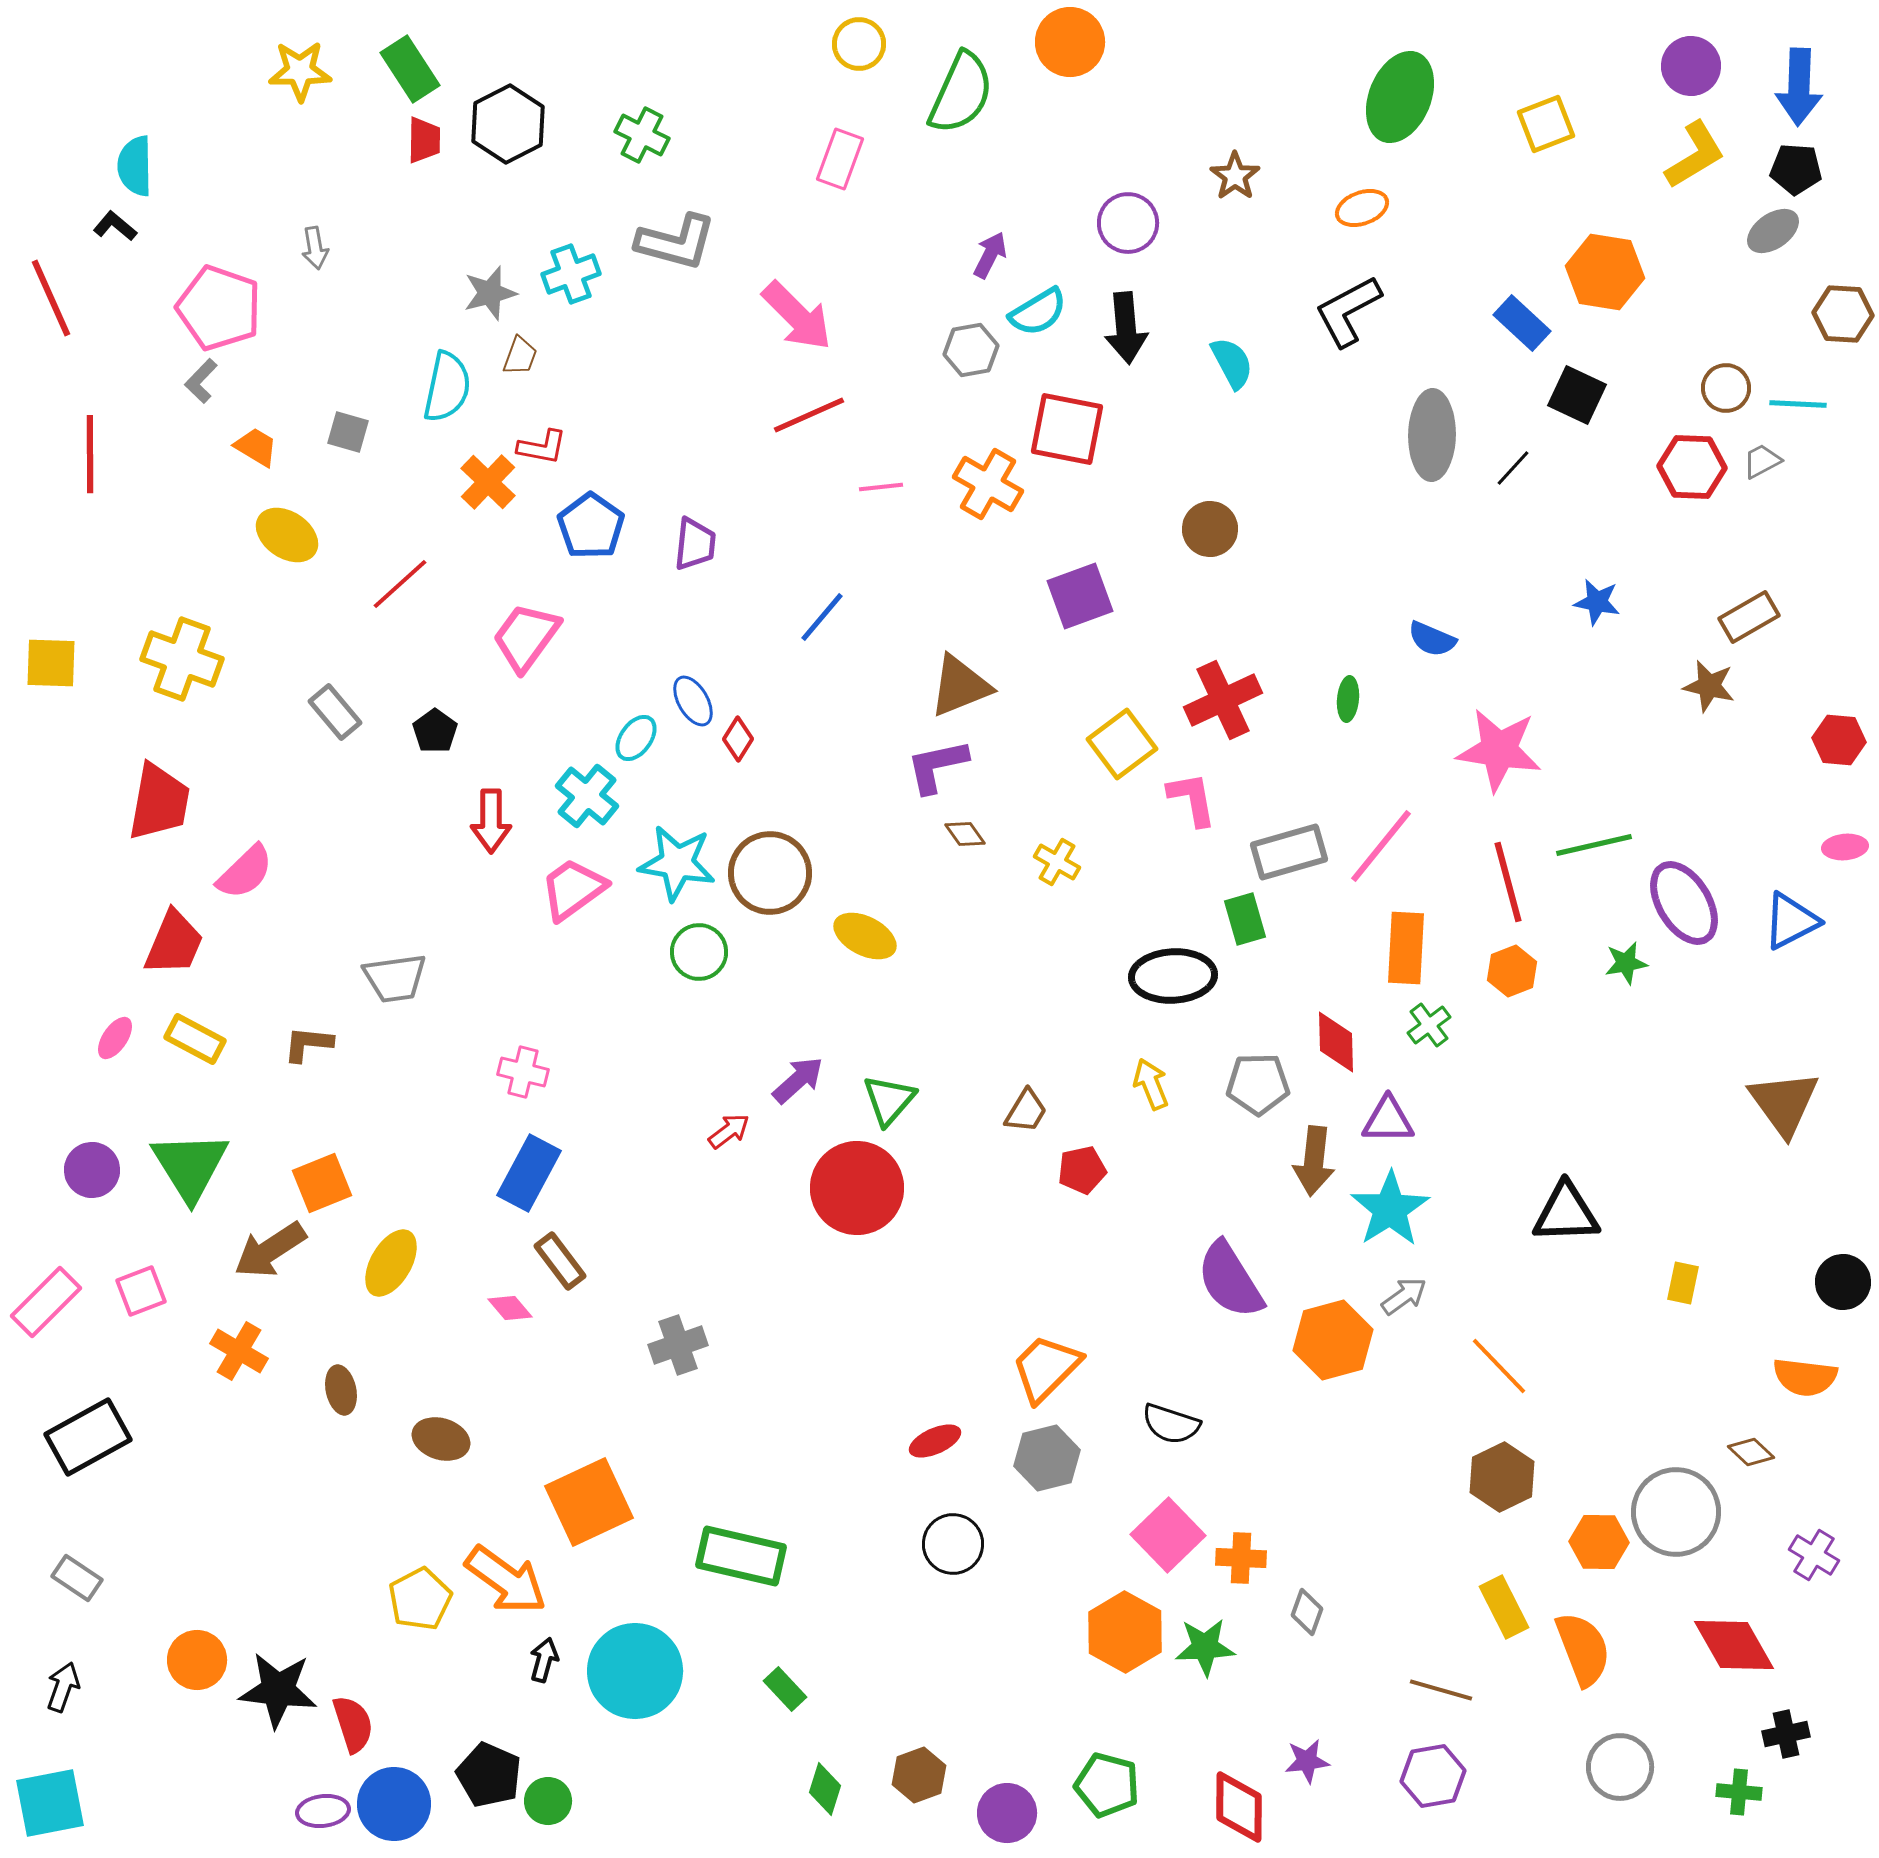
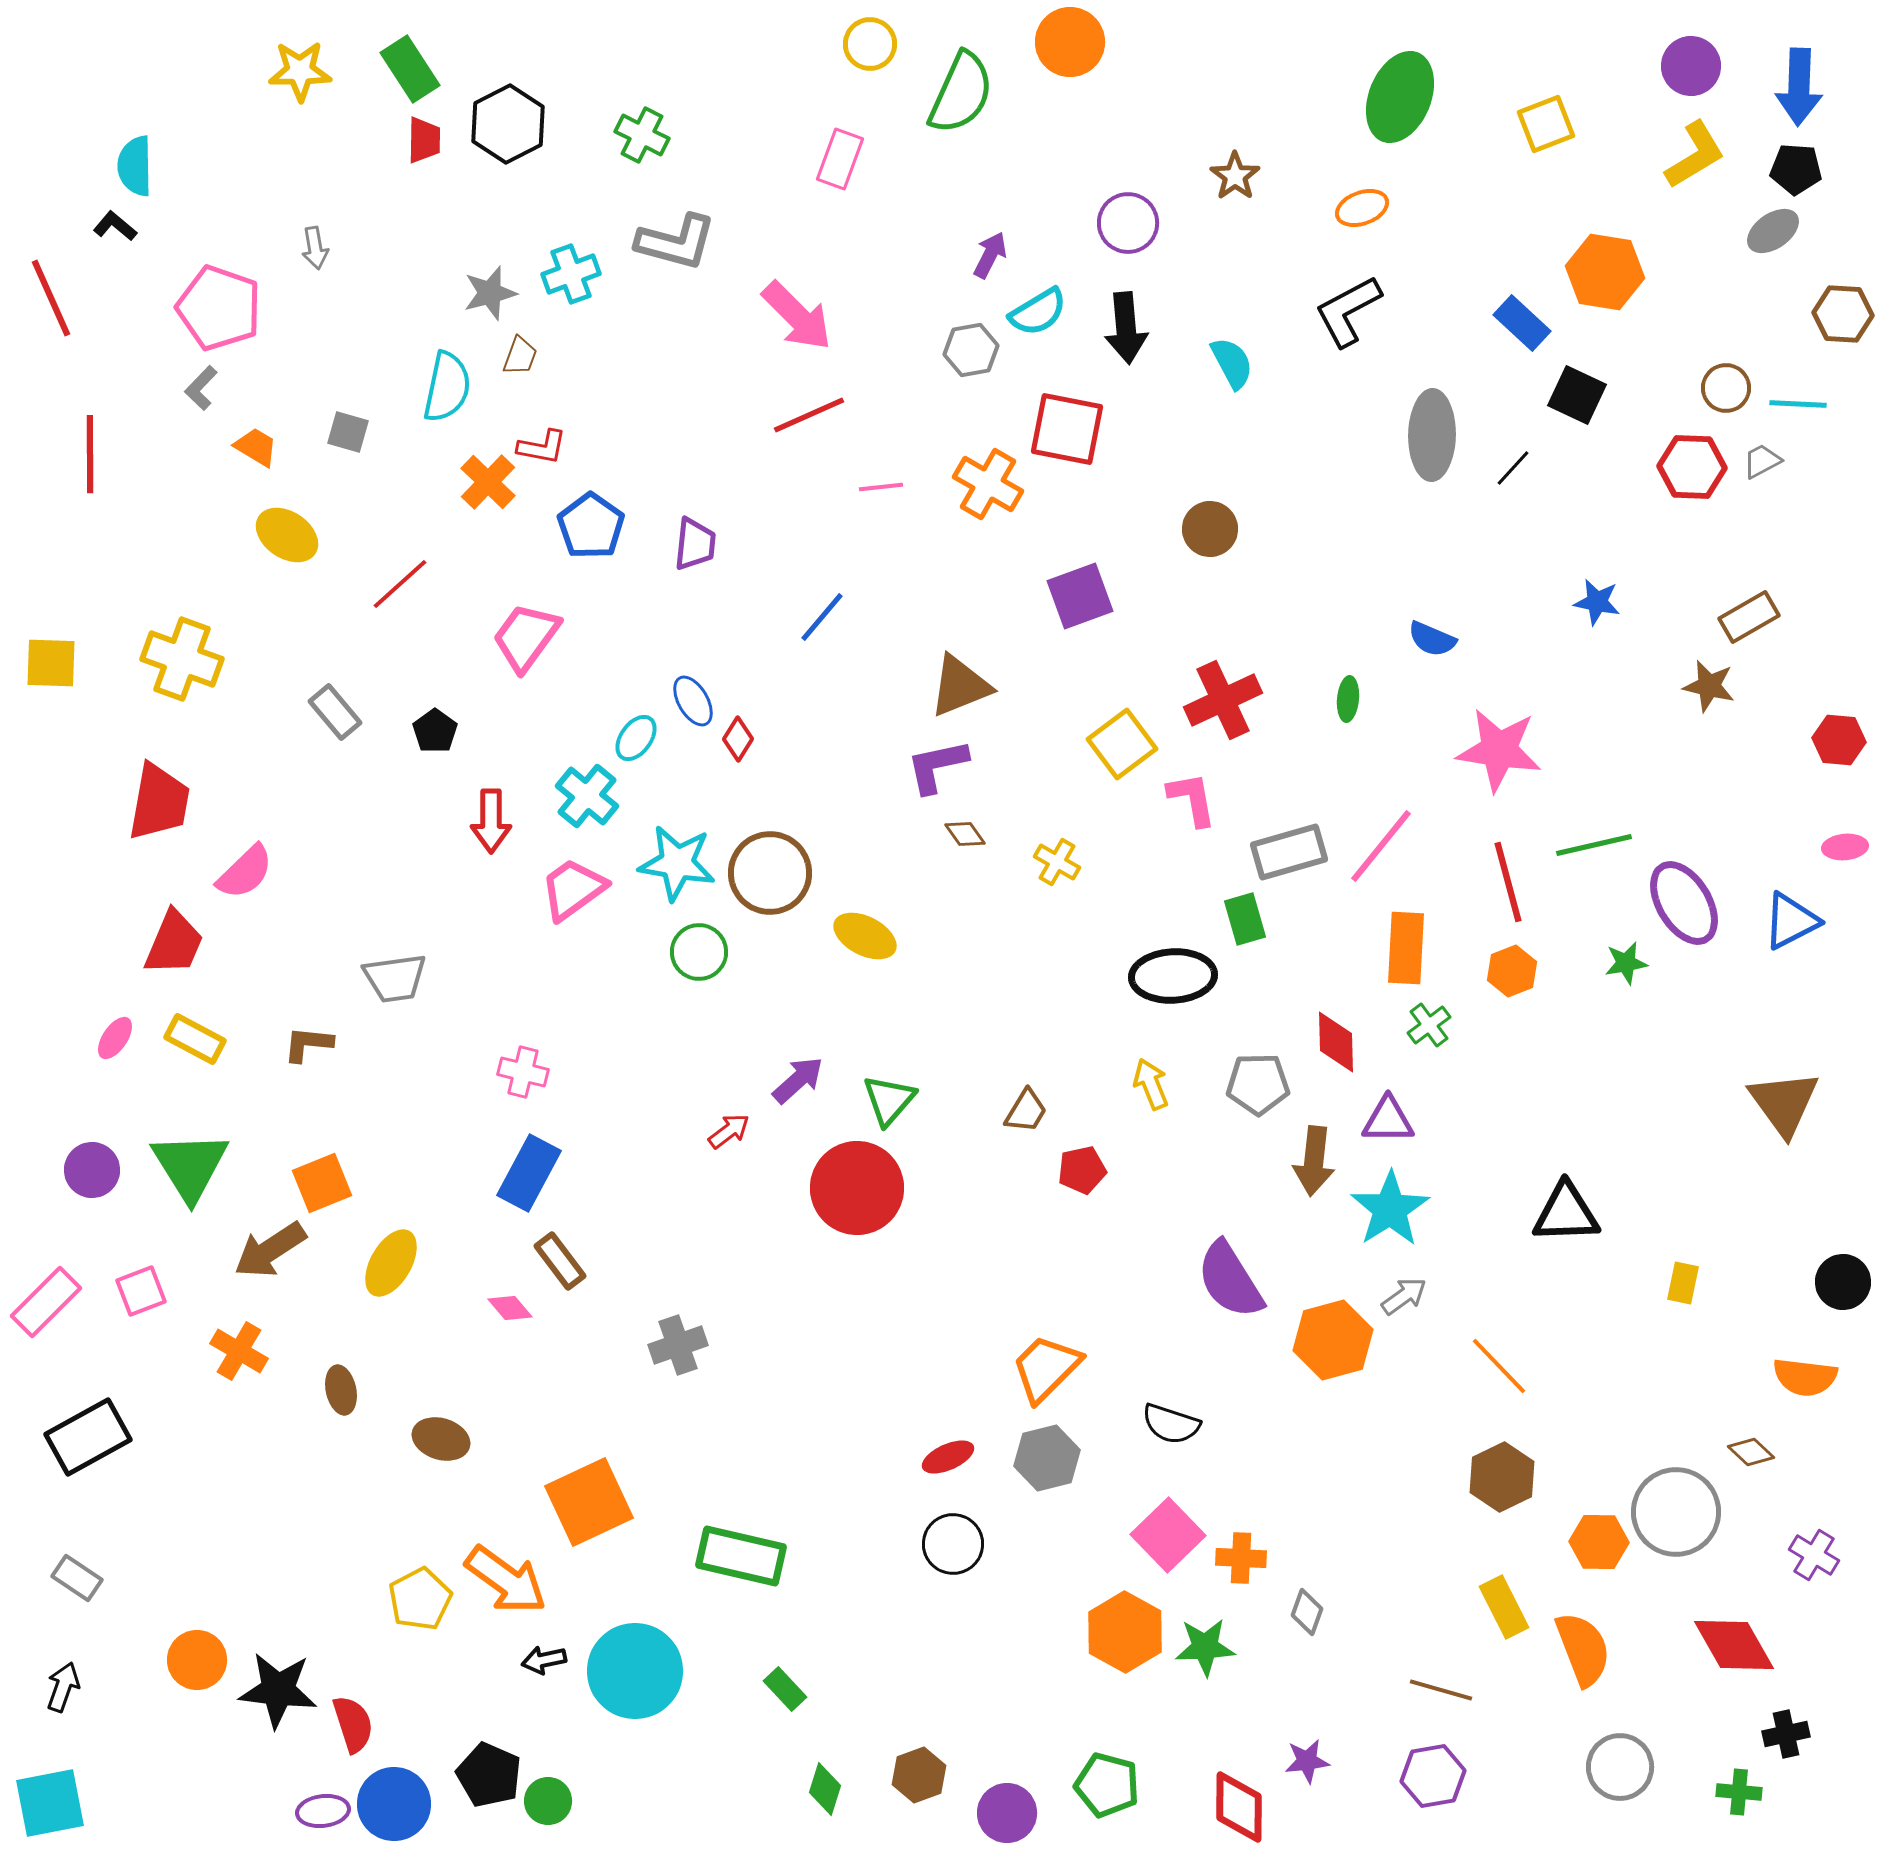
yellow circle at (859, 44): moved 11 px right
gray L-shape at (201, 381): moved 7 px down
red ellipse at (935, 1441): moved 13 px right, 16 px down
black arrow at (544, 1660): rotated 117 degrees counterclockwise
